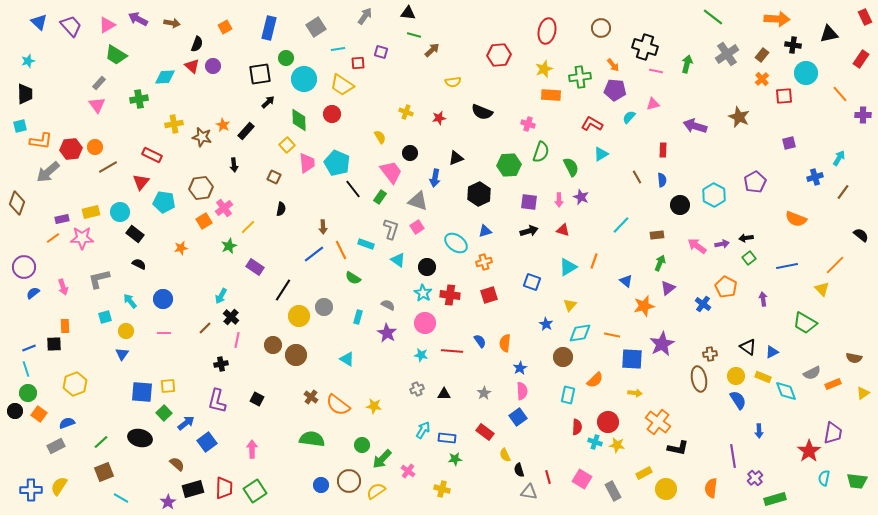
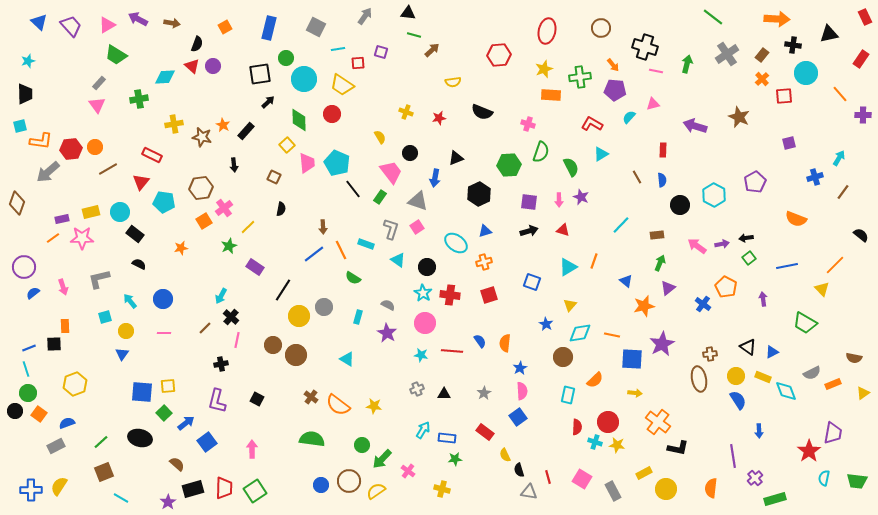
gray square at (316, 27): rotated 30 degrees counterclockwise
brown line at (108, 167): moved 2 px down
